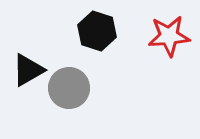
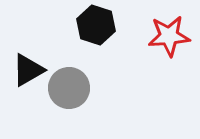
black hexagon: moved 1 px left, 6 px up
